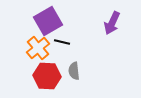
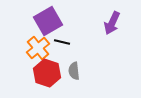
red hexagon: moved 3 px up; rotated 16 degrees clockwise
